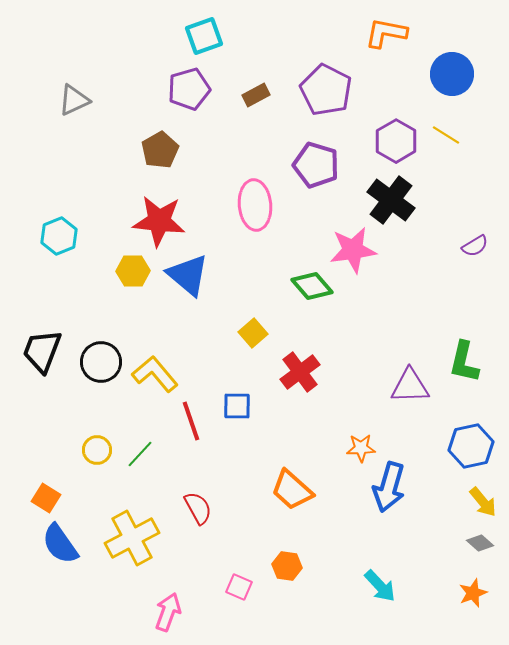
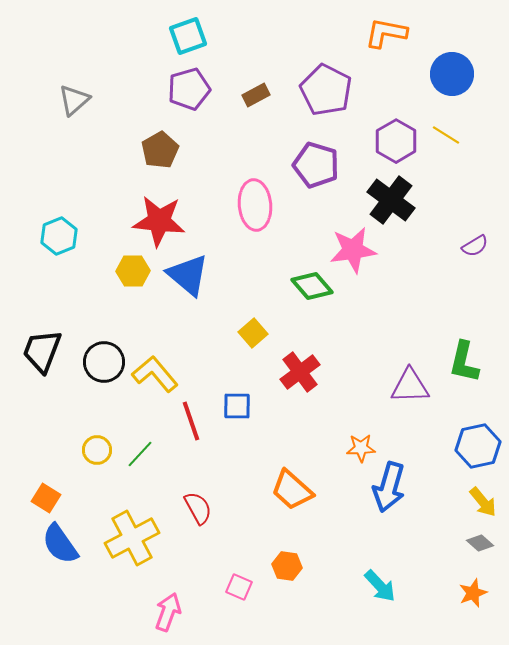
cyan square at (204, 36): moved 16 px left
gray triangle at (74, 100): rotated 16 degrees counterclockwise
black circle at (101, 362): moved 3 px right
blue hexagon at (471, 446): moved 7 px right
